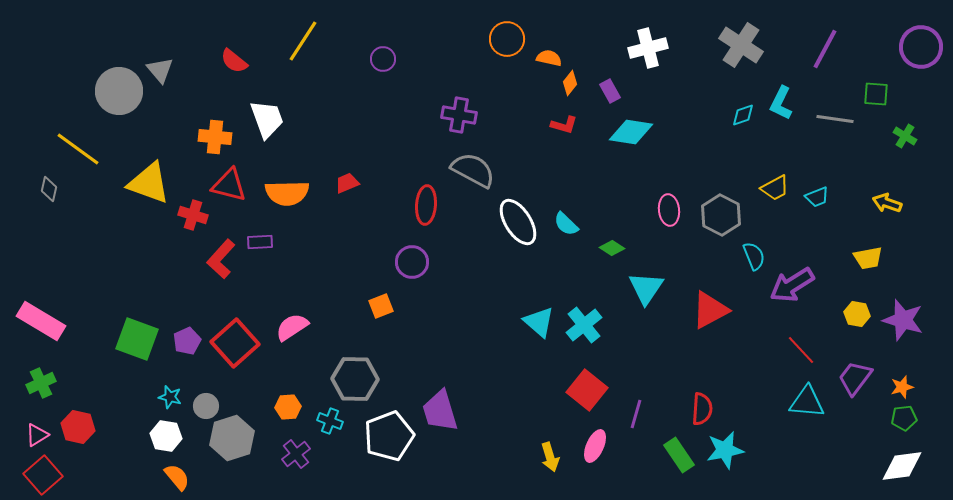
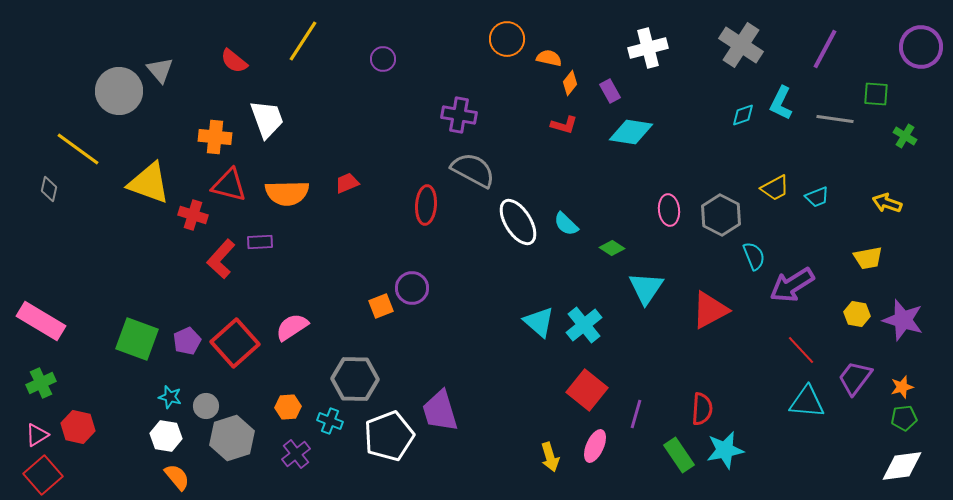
purple circle at (412, 262): moved 26 px down
